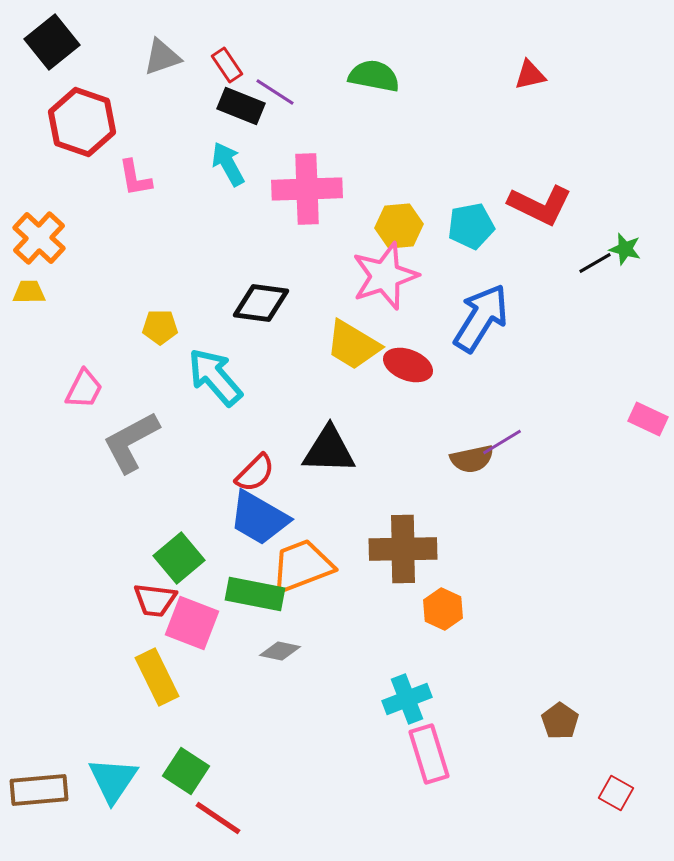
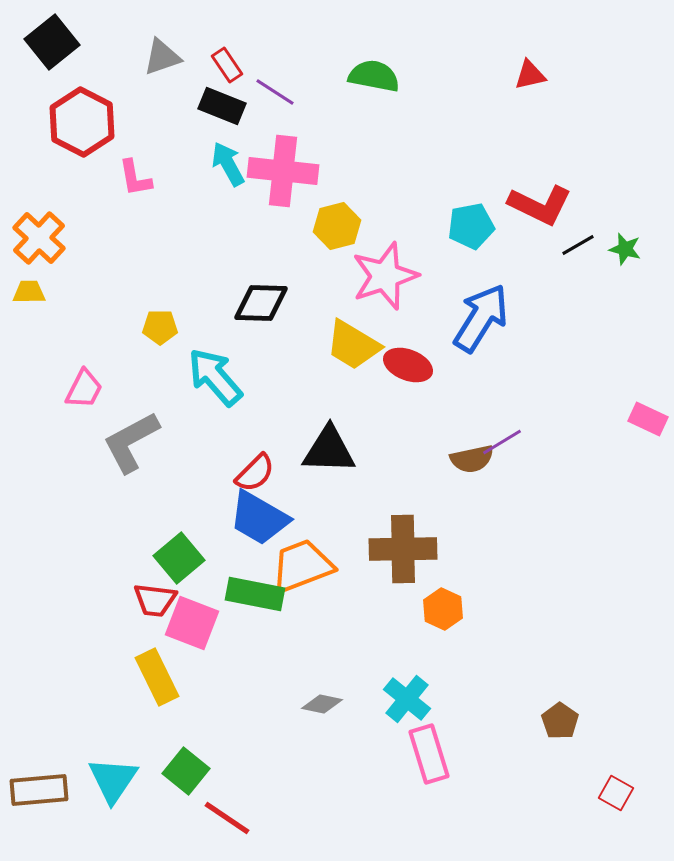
black rectangle at (241, 106): moved 19 px left
red hexagon at (82, 122): rotated 8 degrees clockwise
pink cross at (307, 189): moved 24 px left, 18 px up; rotated 8 degrees clockwise
yellow hexagon at (399, 226): moved 62 px left; rotated 9 degrees counterclockwise
black line at (595, 263): moved 17 px left, 18 px up
black diamond at (261, 303): rotated 6 degrees counterclockwise
gray diamond at (280, 651): moved 42 px right, 53 px down
cyan cross at (407, 699): rotated 30 degrees counterclockwise
green square at (186, 771): rotated 6 degrees clockwise
red line at (218, 818): moved 9 px right
